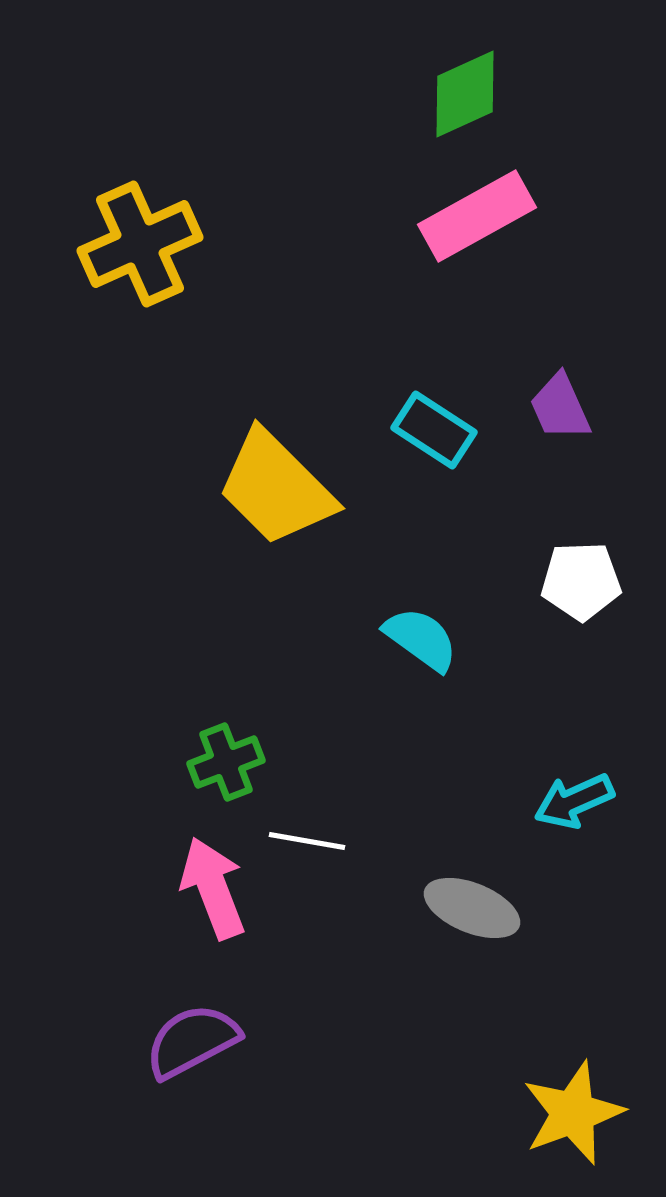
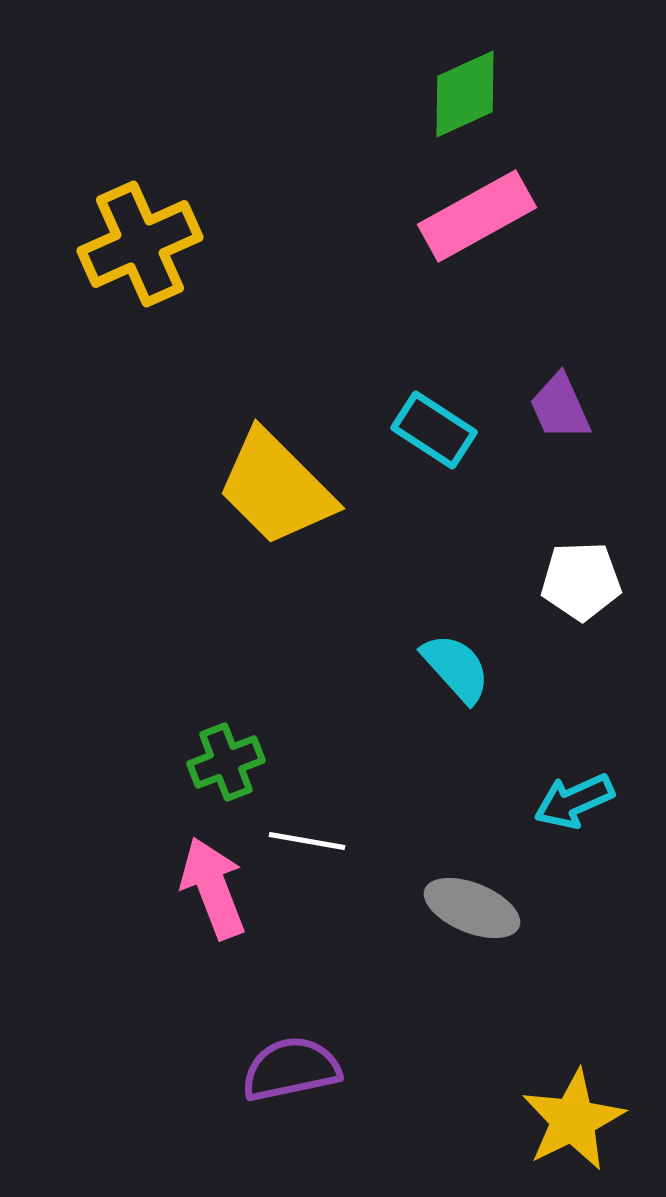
cyan semicircle: moved 35 px right, 29 px down; rotated 12 degrees clockwise
purple semicircle: moved 99 px right, 28 px down; rotated 16 degrees clockwise
yellow star: moved 7 px down; rotated 6 degrees counterclockwise
